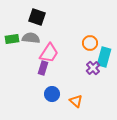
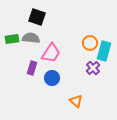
pink trapezoid: moved 2 px right
cyan rectangle: moved 6 px up
purple rectangle: moved 11 px left
blue circle: moved 16 px up
